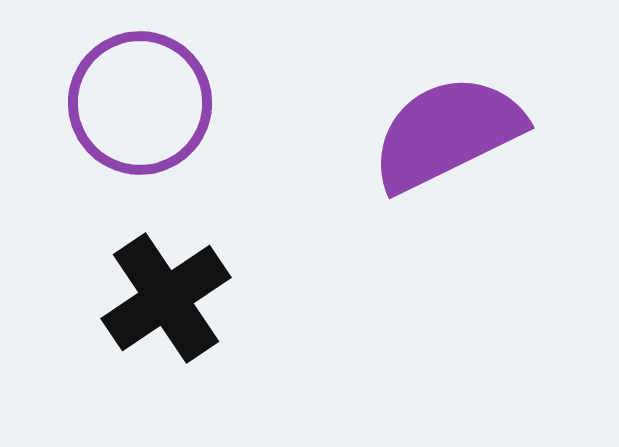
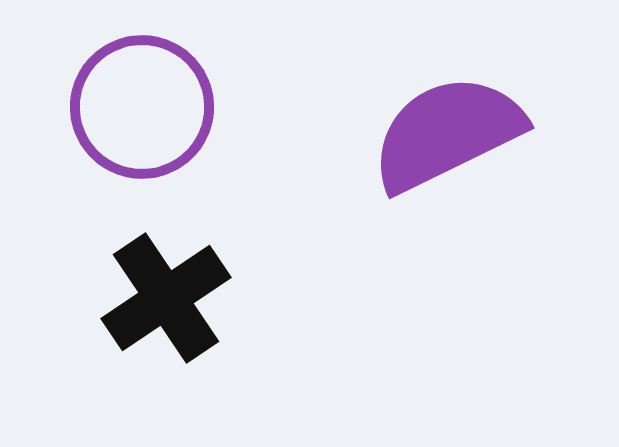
purple circle: moved 2 px right, 4 px down
